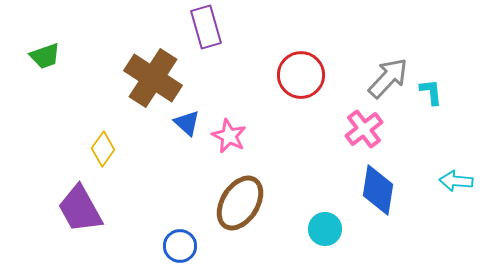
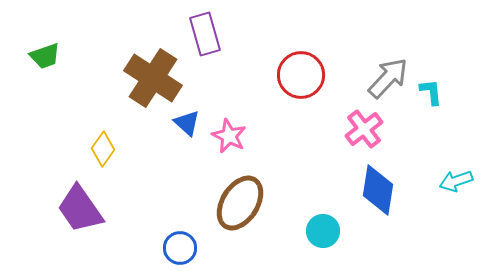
purple rectangle: moved 1 px left, 7 px down
cyan arrow: rotated 24 degrees counterclockwise
purple trapezoid: rotated 6 degrees counterclockwise
cyan circle: moved 2 px left, 2 px down
blue circle: moved 2 px down
